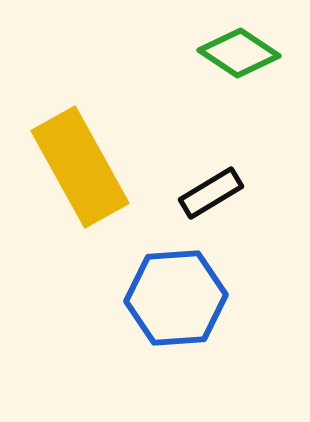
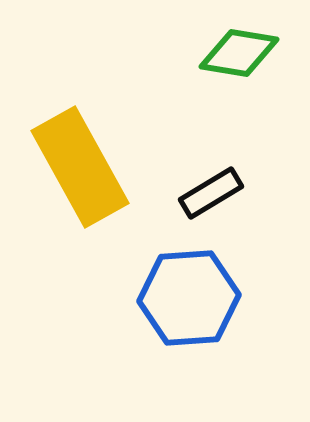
green diamond: rotated 24 degrees counterclockwise
blue hexagon: moved 13 px right
